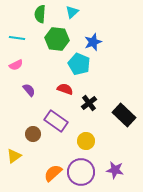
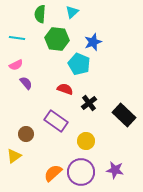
purple semicircle: moved 3 px left, 7 px up
brown circle: moved 7 px left
